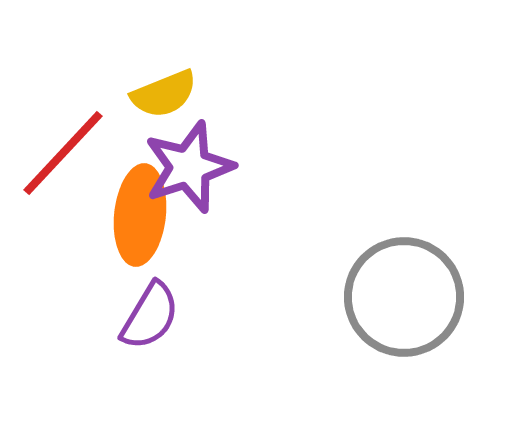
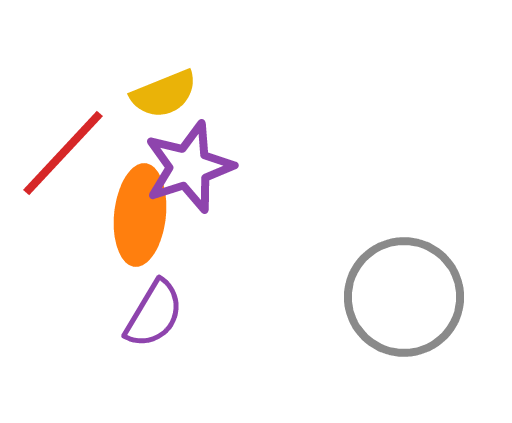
purple semicircle: moved 4 px right, 2 px up
